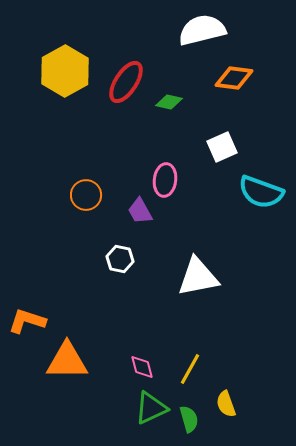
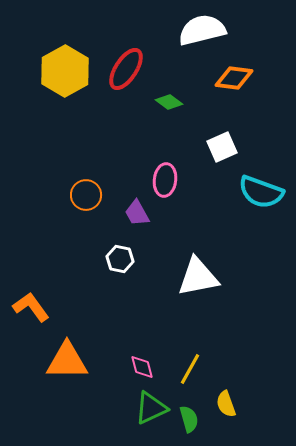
red ellipse: moved 13 px up
green diamond: rotated 24 degrees clockwise
purple trapezoid: moved 3 px left, 2 px down
orange L-shape: moved 4 px right, 14 px up; rotated 36 degrees clockwise
